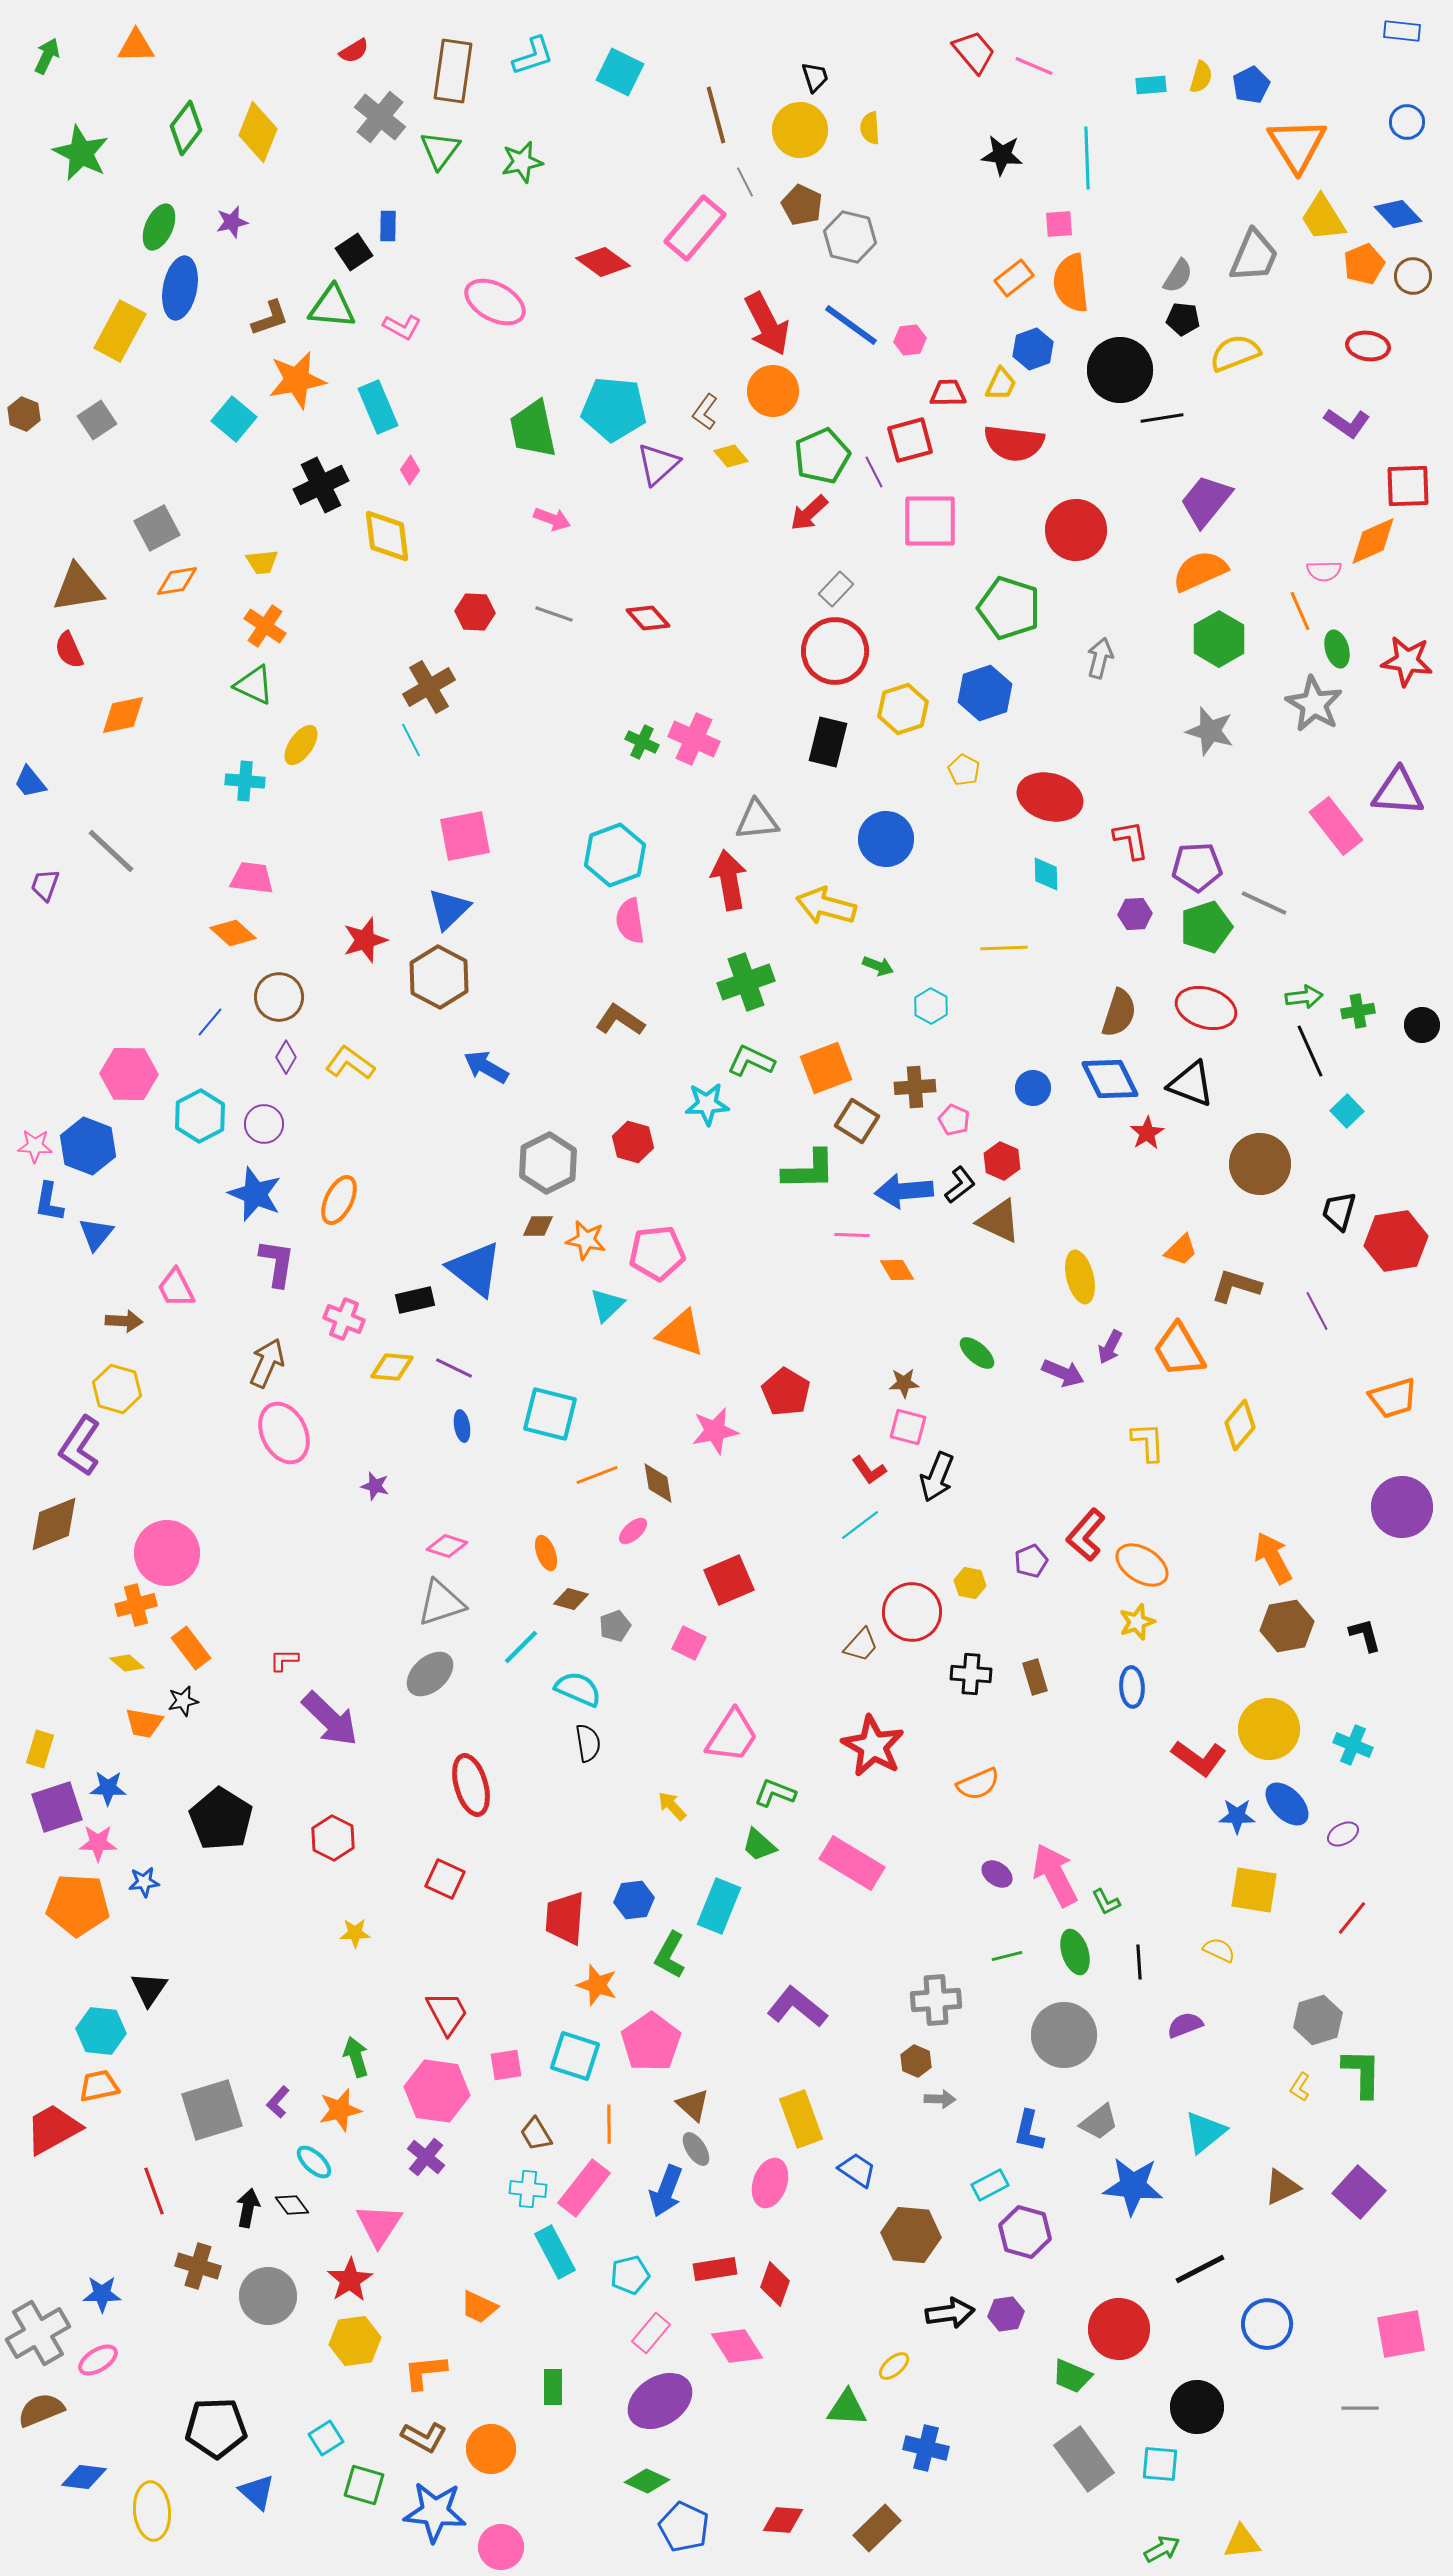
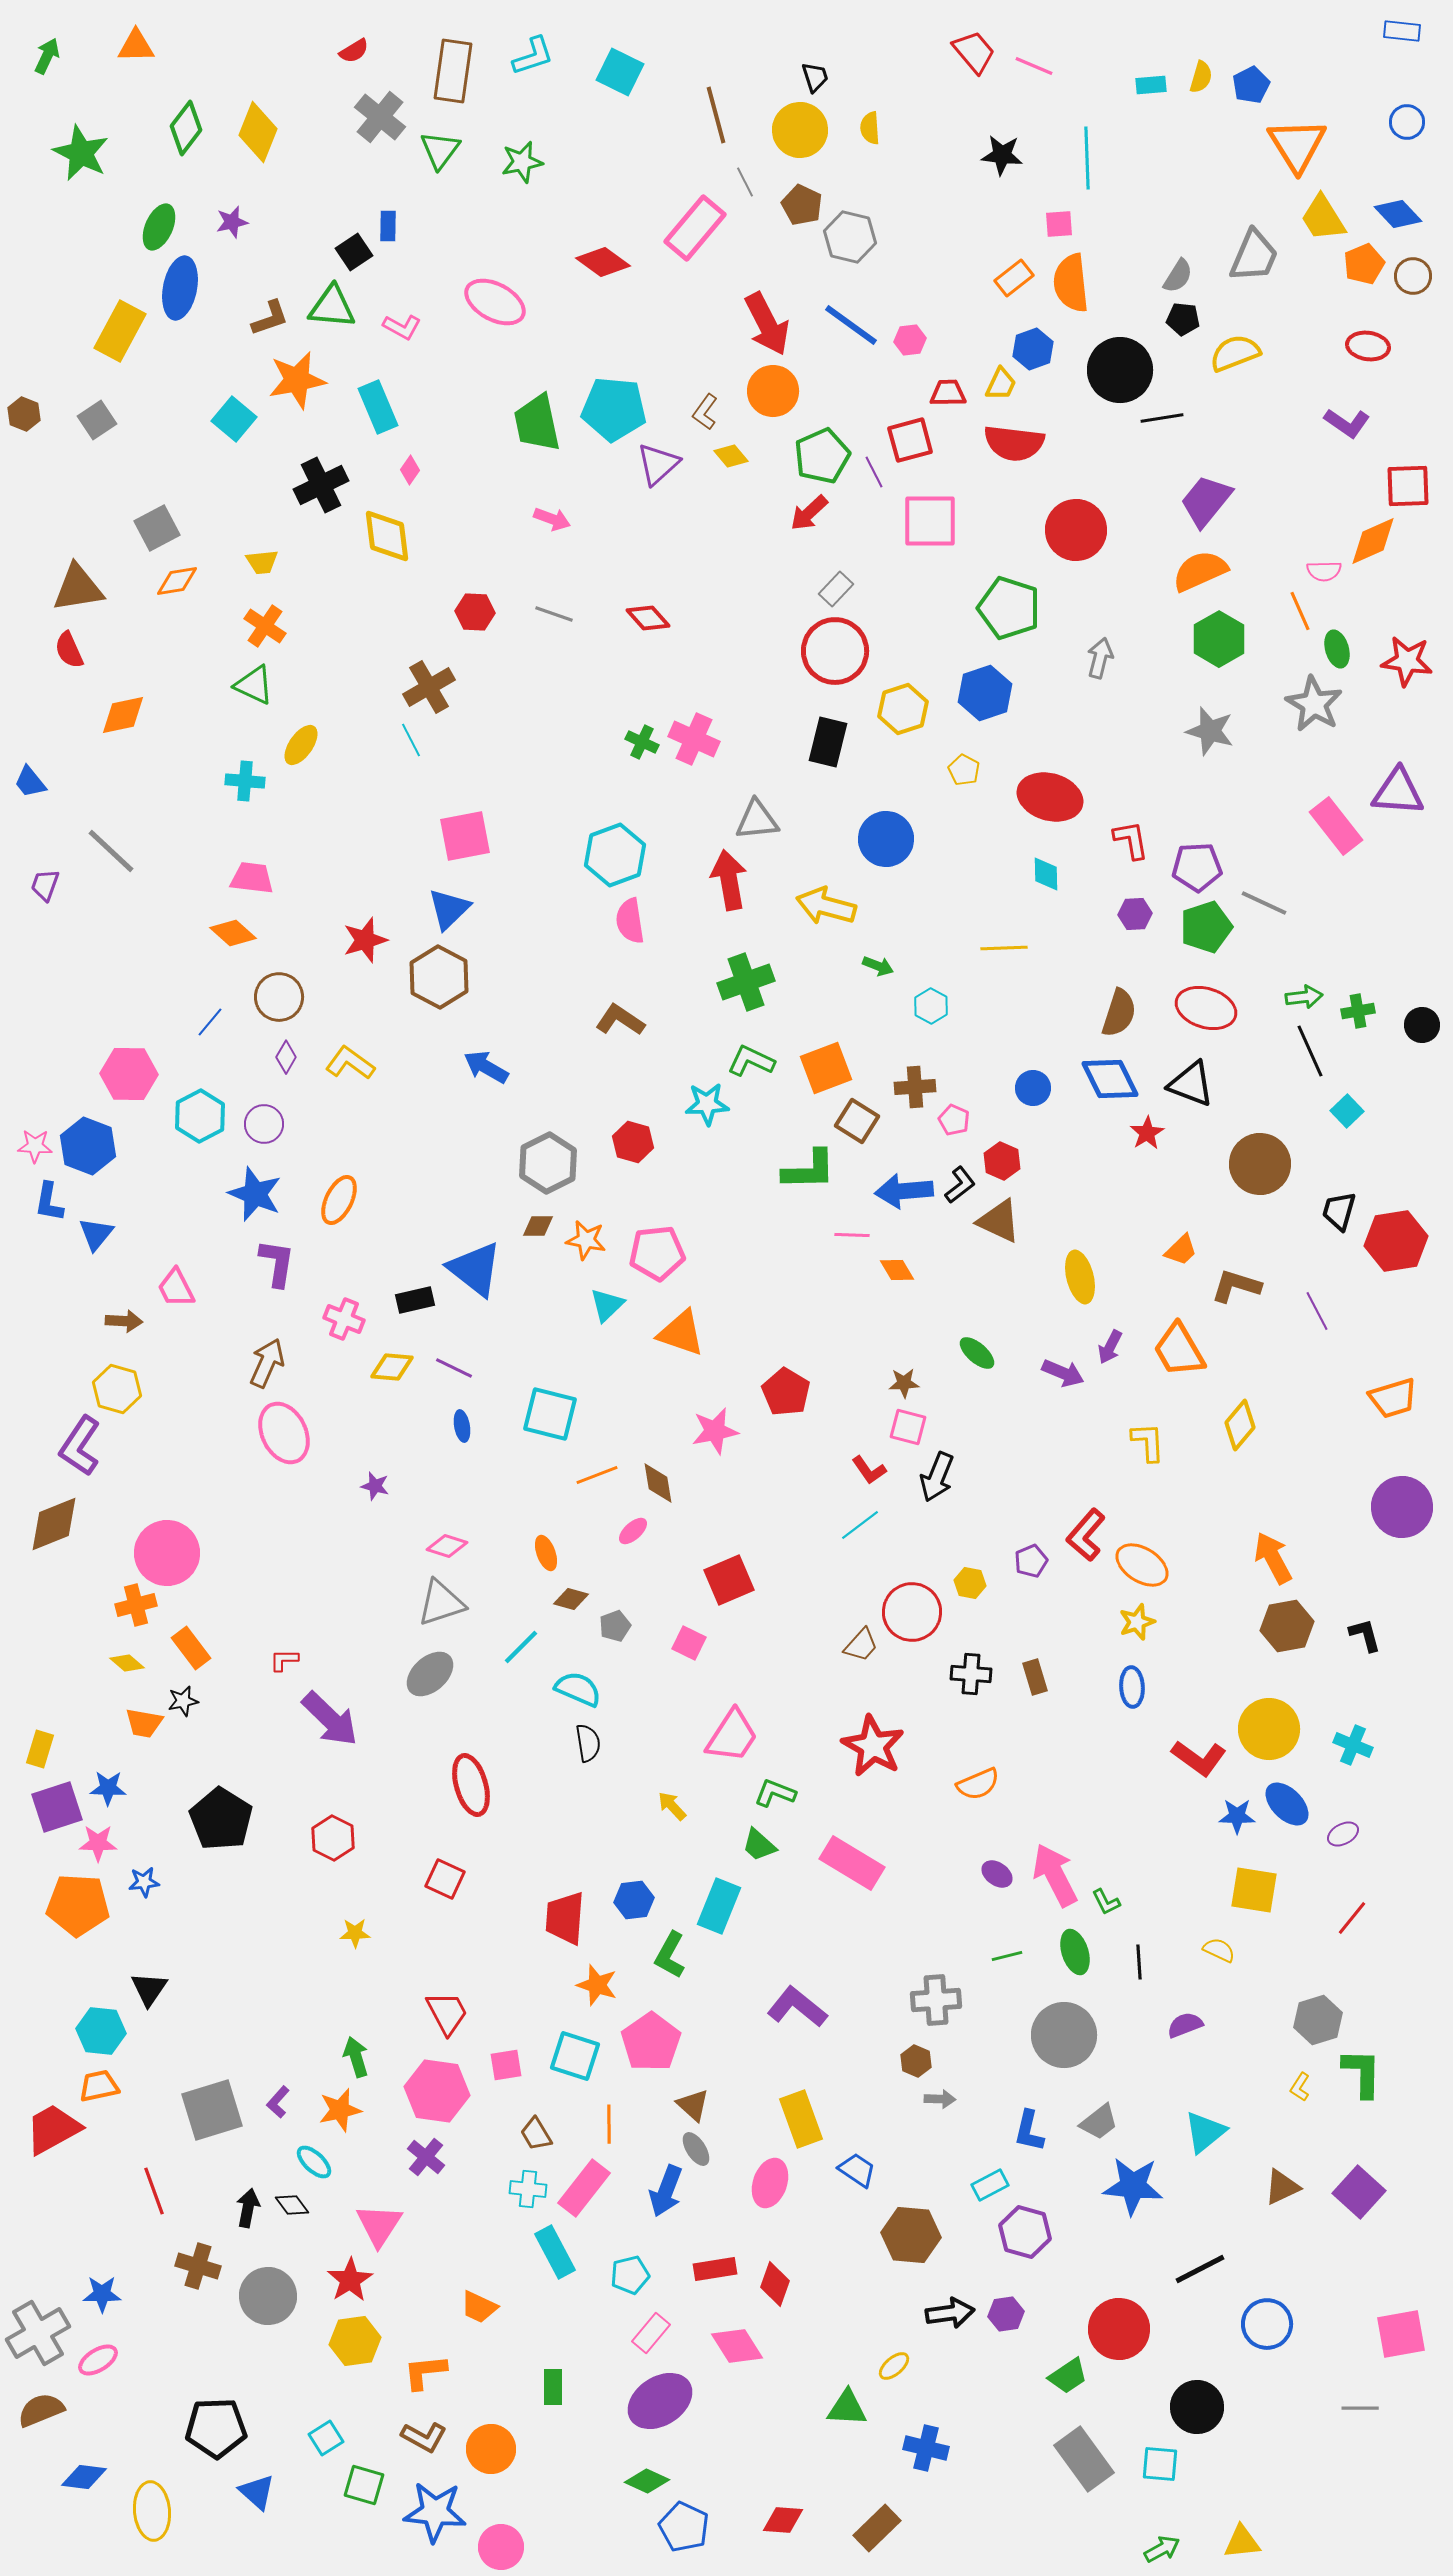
green trapezoid at (533, 429): moved 4 px right, 6 px up
green trapezoid at (1072, 2376): moved 4 px left; rotated 57 degrees counterclockwise
